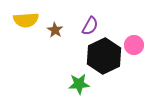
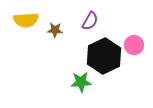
purple semicircle: moved 5 px up
brown star: rotated 28 degrees counterclockwise
green star: moved 2 px right, 2 px up
